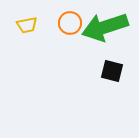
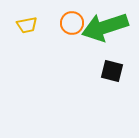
orange circle: moved 2 px right
